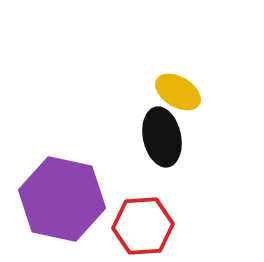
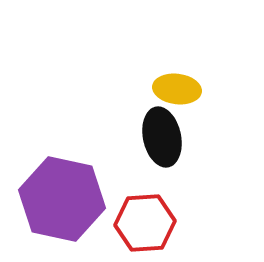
yellow ellipse: moved 1 px left, 3 px up; rotated 24 degrees counterclockwise
red hexagon: moved 2 px right, 3 px up
